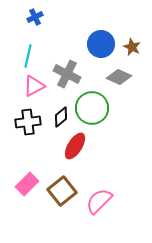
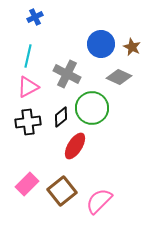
pink triangle: moved 6 px left, 1 px down
